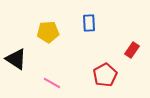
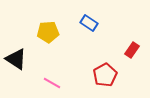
blue rectangle: rotated 54 degrees counterclockwise
